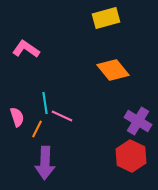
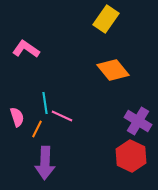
yellow rectangle: moved 1 px down; rotated 40 degrees counterclockwise
